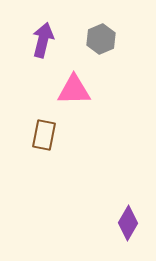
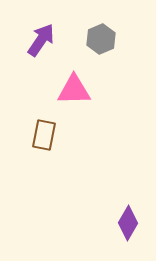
purple arrow: moved 2 px left; rotated 20 degrees clockwise
